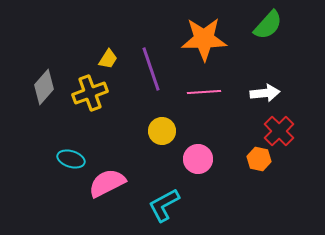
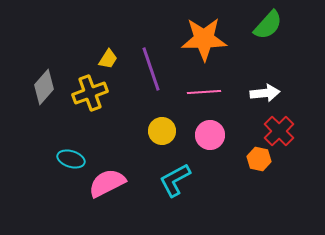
pink circle: moved 12 px right, 24 px up
cyan L-shape: moved 11 px right, 25 px up
